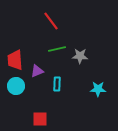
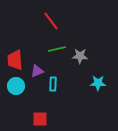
cyan rectangle: moved 4 px left
cyan star: moved 6 px up
